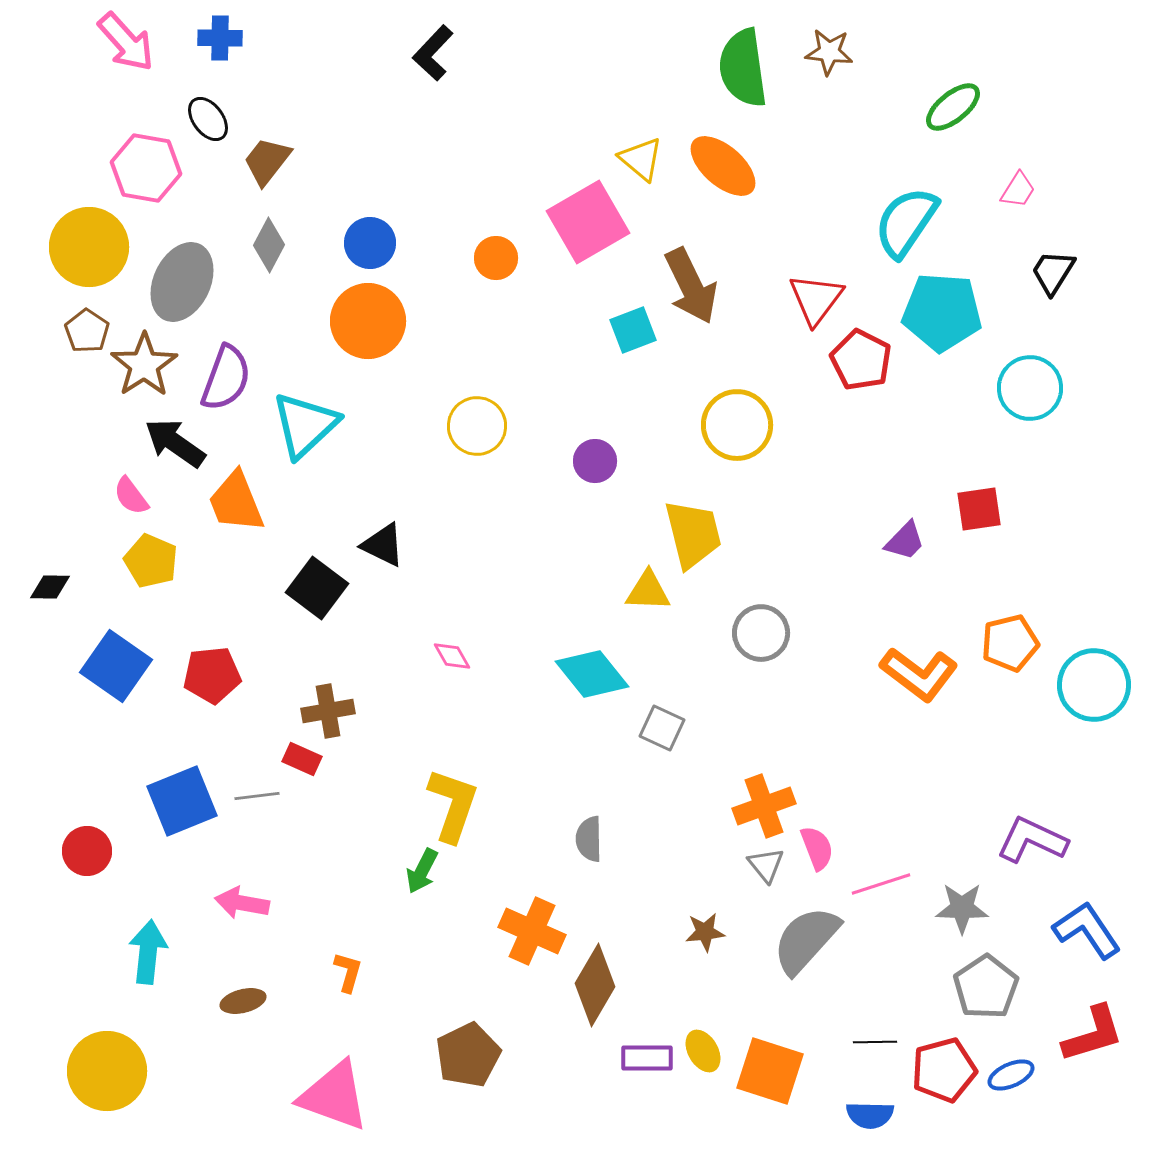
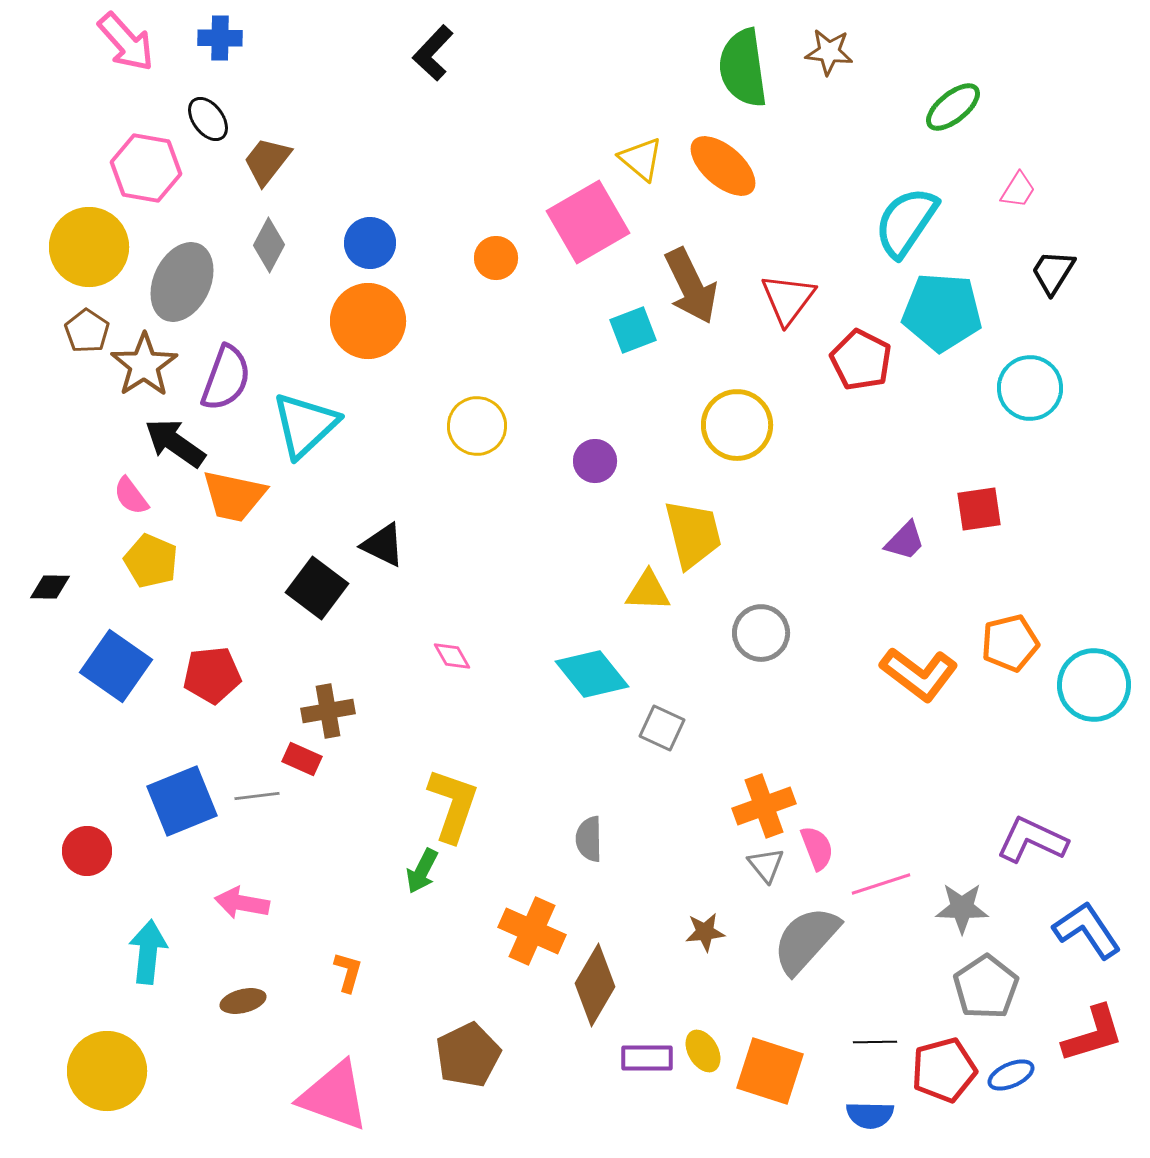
red triangle at (816, 299): moved 28 px left
orange trapezoid at (236, 502): moved 2 px left, 6 px up; rotated 56 degrees counterclockwise
